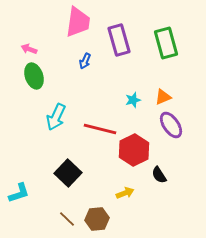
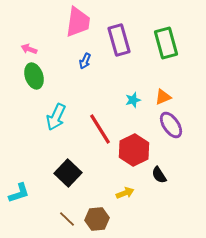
red line: rotated 44 degrees clockwise
